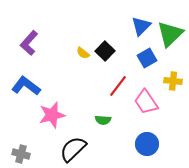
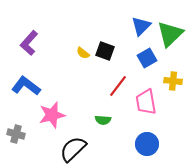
black square: rotated 24 degrees counterclockwise
pink trapezoid: rotated 24 degrees clockwise
gray cross: moved 5 px left, 20 px up
